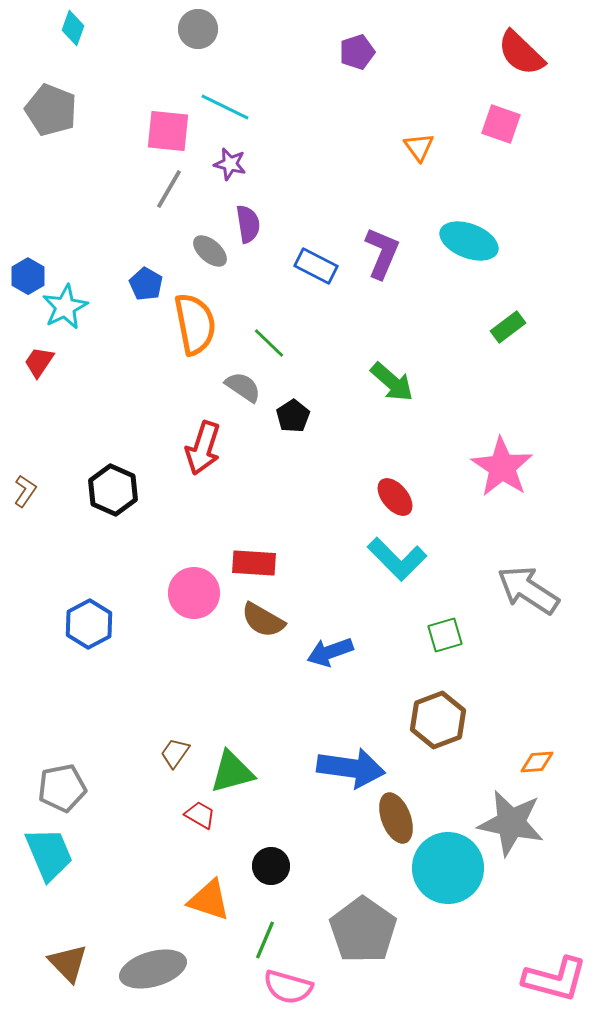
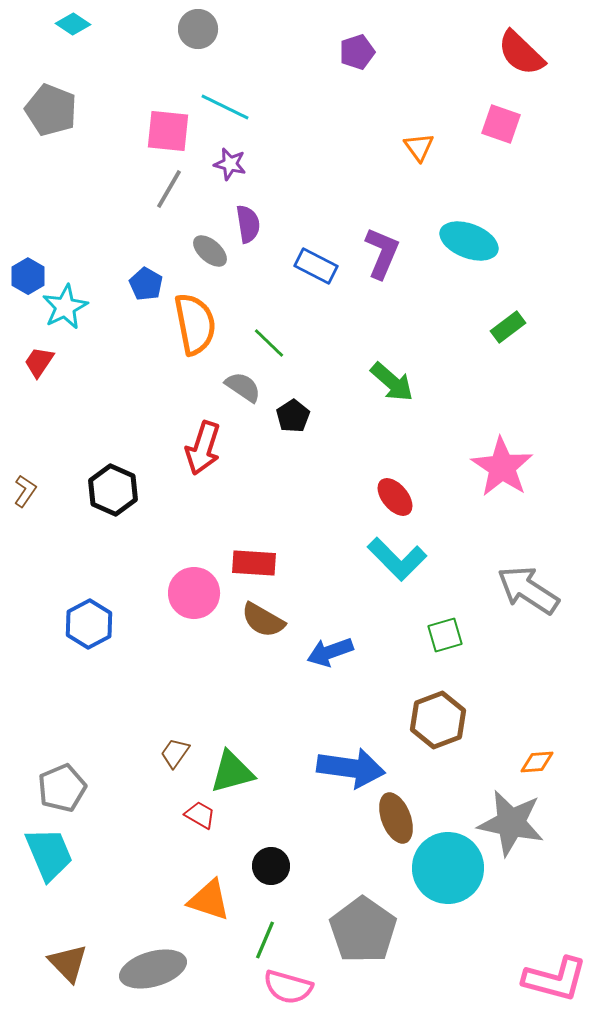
cyan diamond at (73, 28): moved 4 px up; rotated 76 degrees counterclockwise
gray pentagon at (62, 788): rotated 12 degrees counterclockwise
